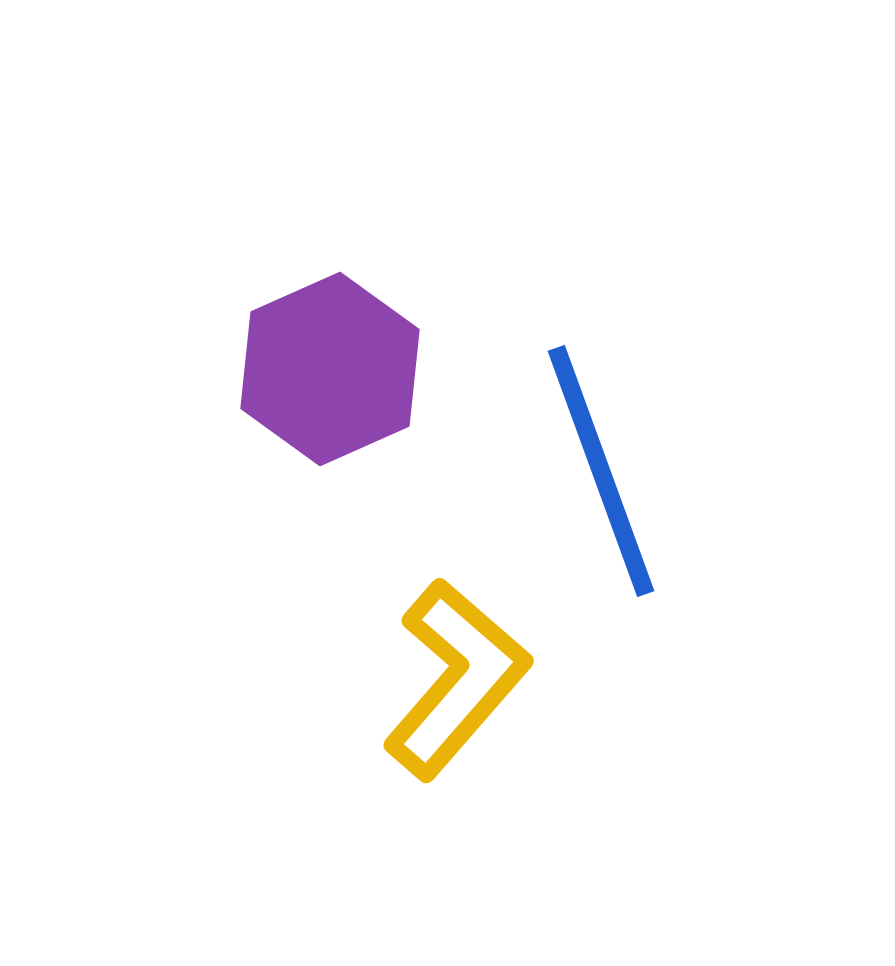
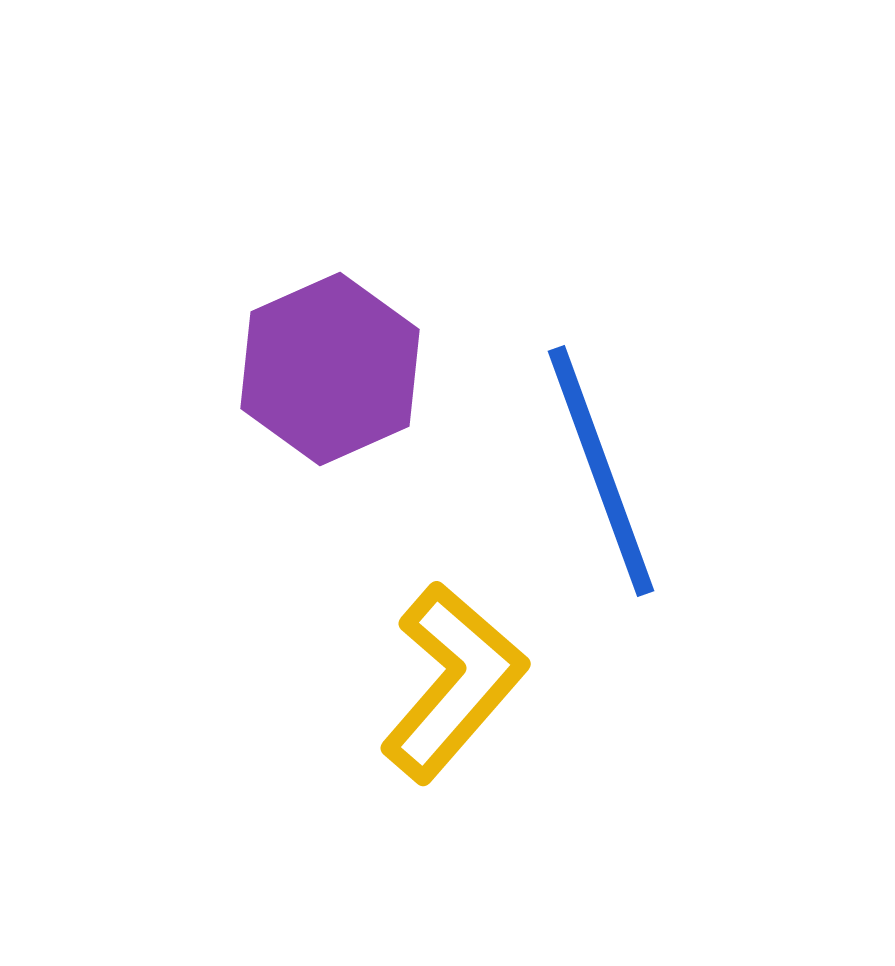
yellow L-shape: moved 3 px left, 3 px down
